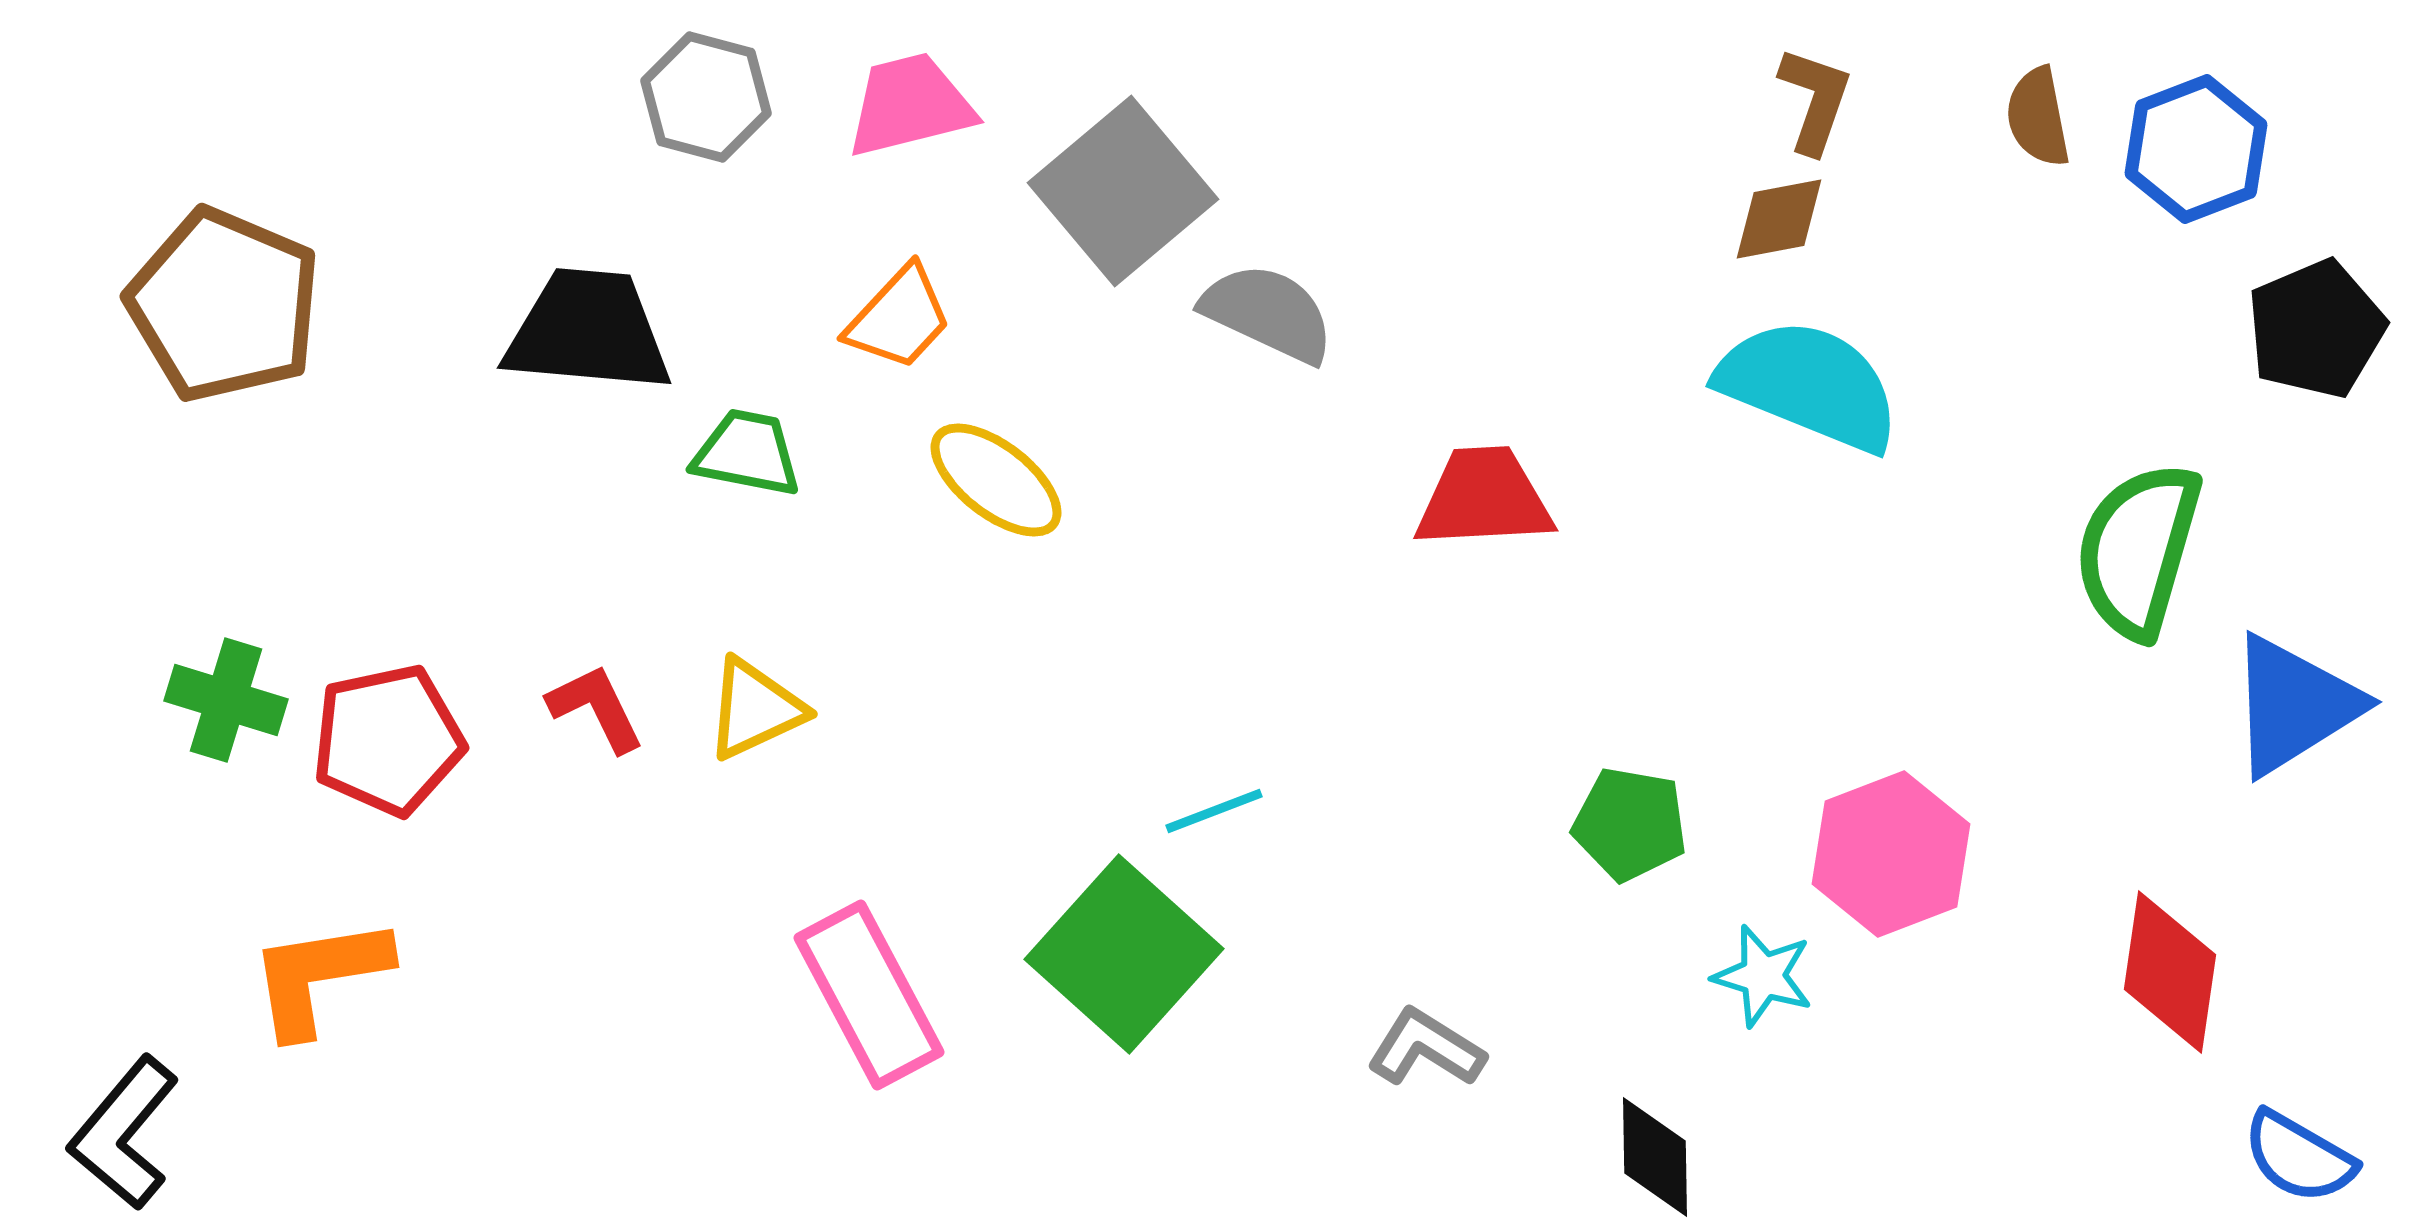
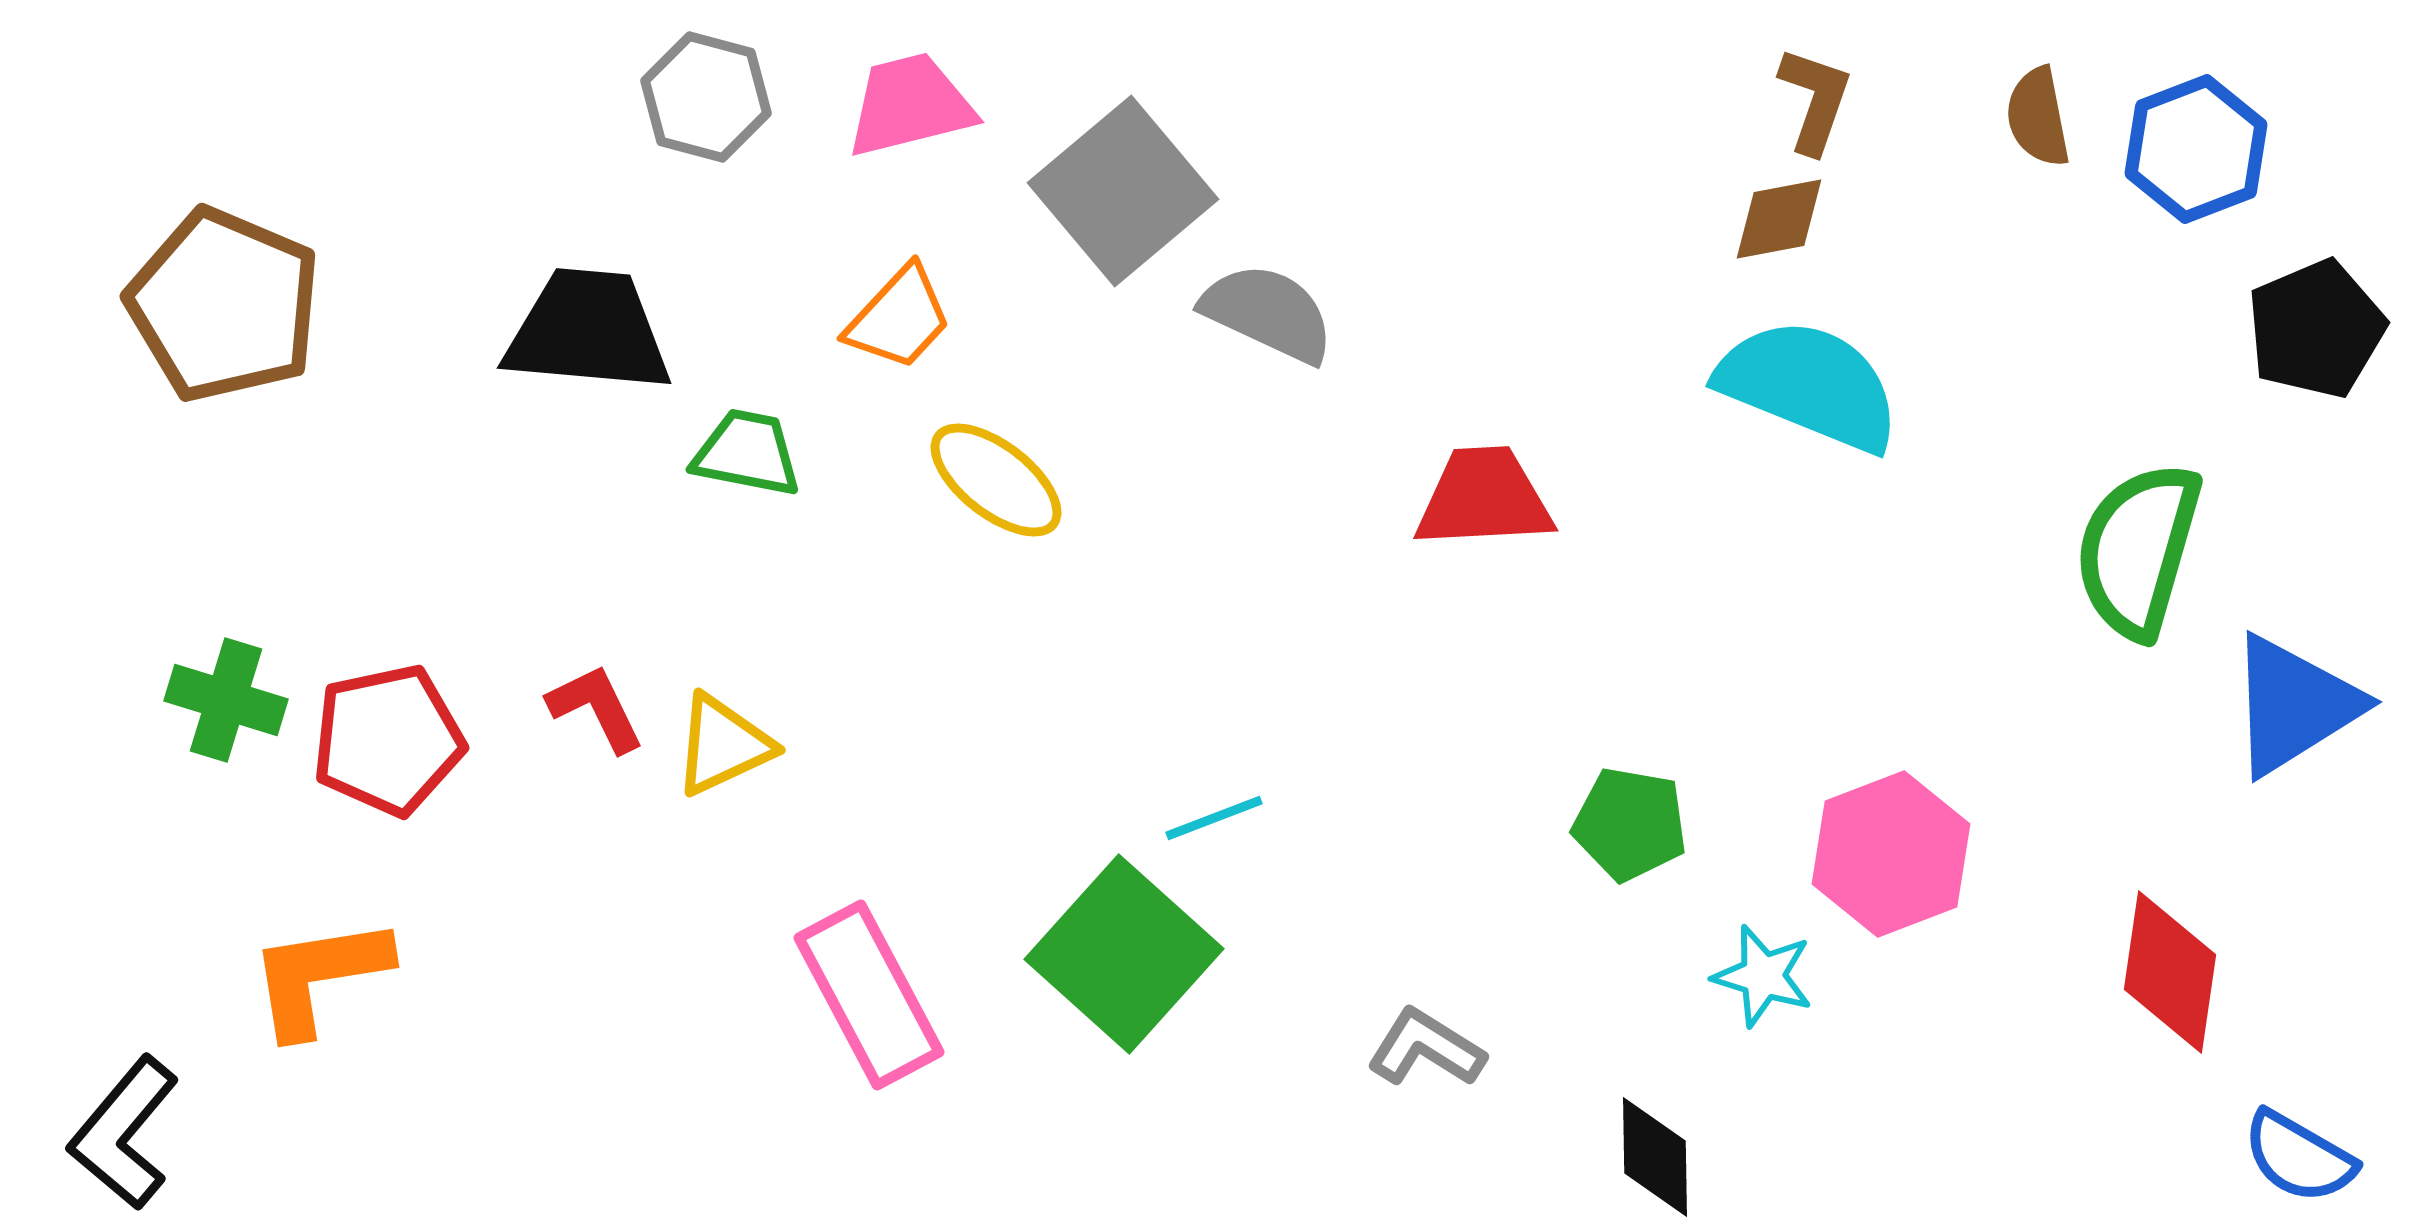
yellow triangle: moved 32 px left, 36 px down
cyan line: moved 7 px down
